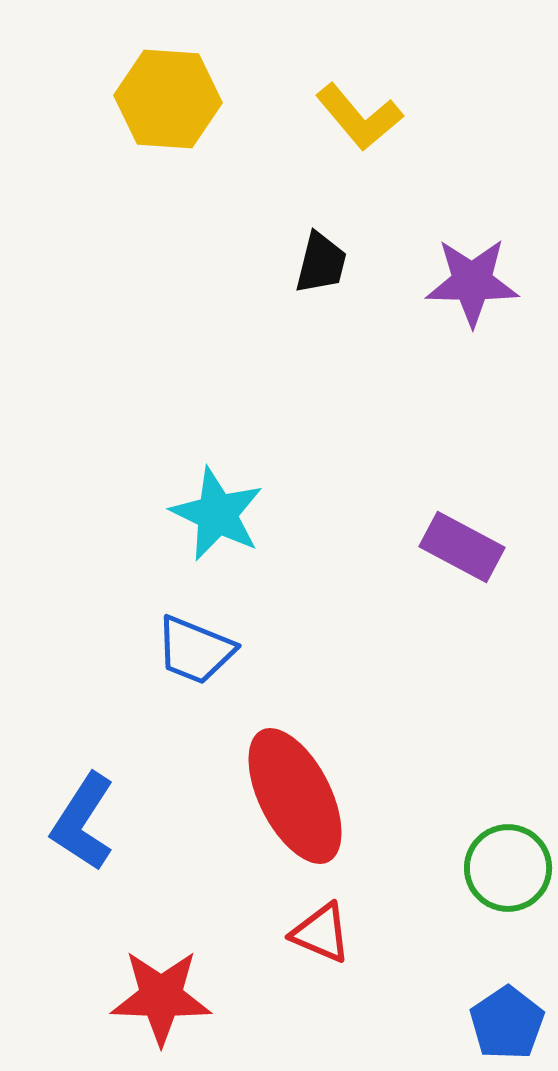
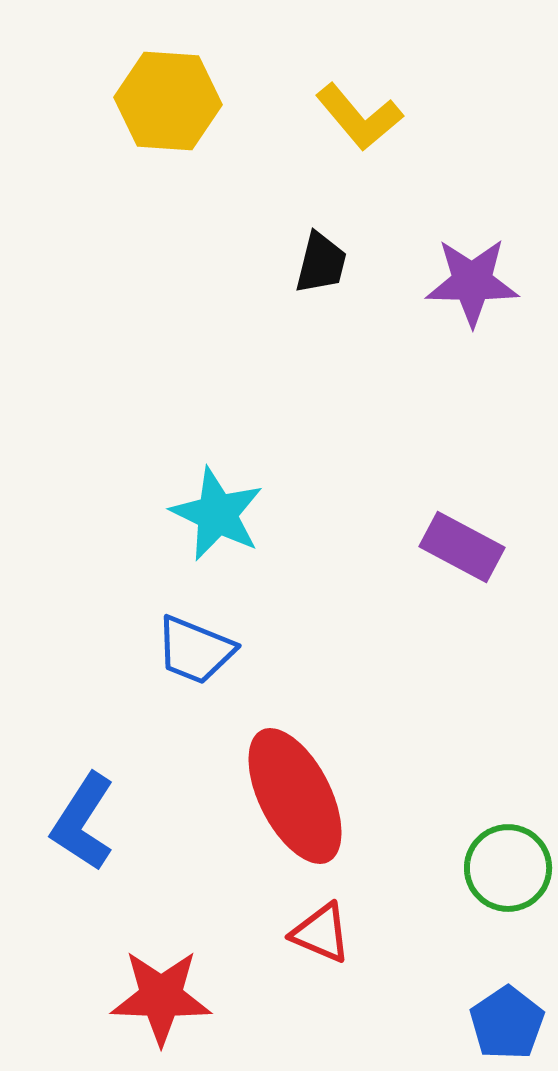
yellow hexagon: moved 2 px down
